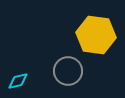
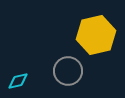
yellow hexagon: rotated 21 degrees counterclockwise
